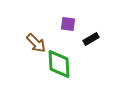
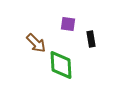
black rectangle: rotated 70 degrees counterclockwise
green diamond: moved 2 px right, 1 px down
